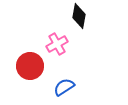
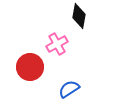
red circle: moved 1 px down
blue semicircle: moved 5 px right, 2 px down
